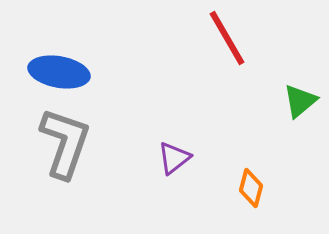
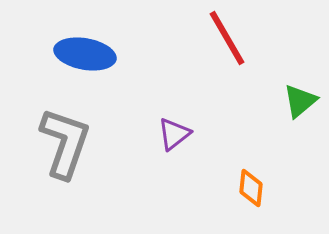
blue ellipse: moved 26 px right, 18 px up
purple triangle: moved 24 px up
orange diamond: rotated 9 degrees counterclockwise
